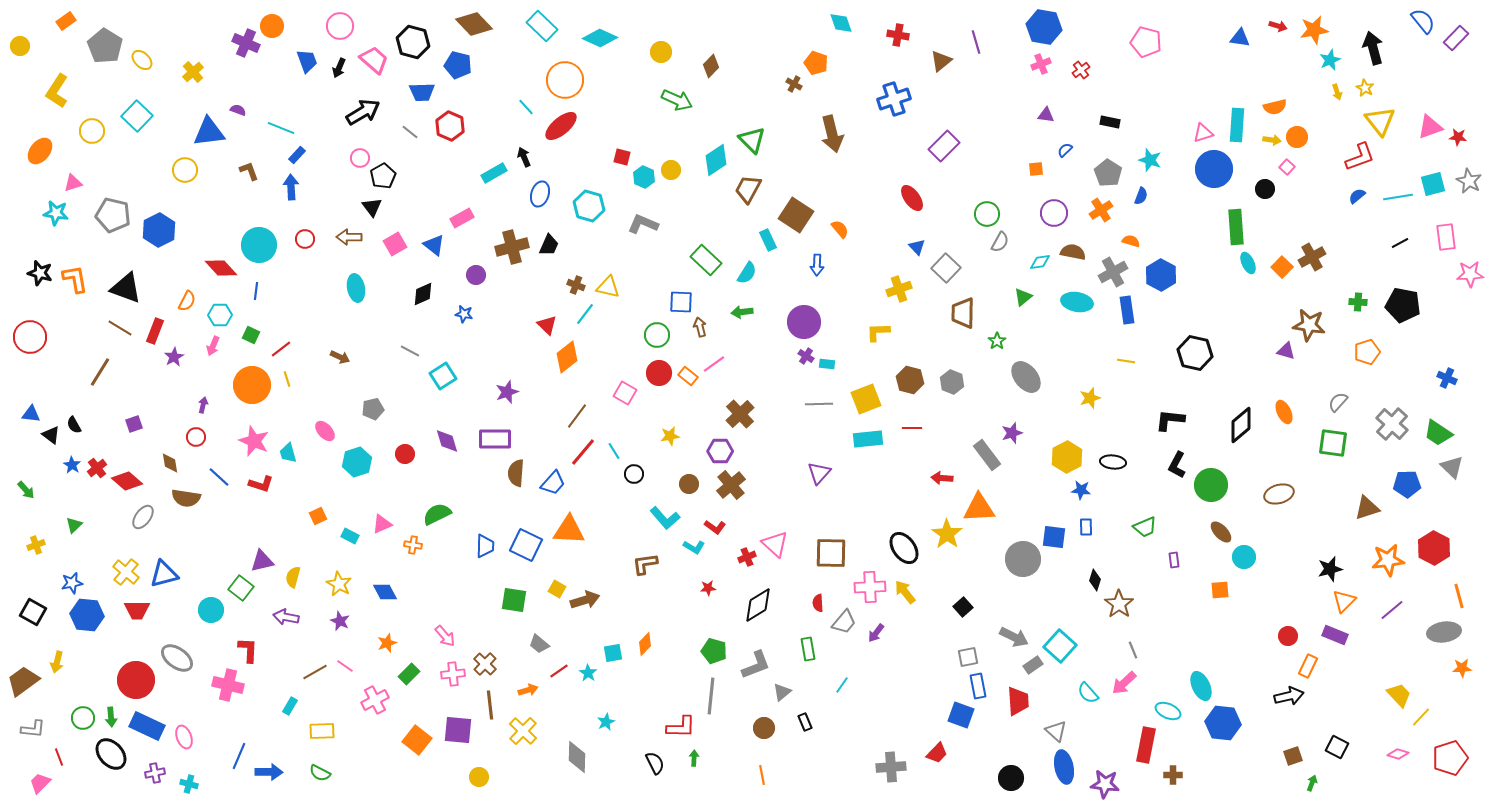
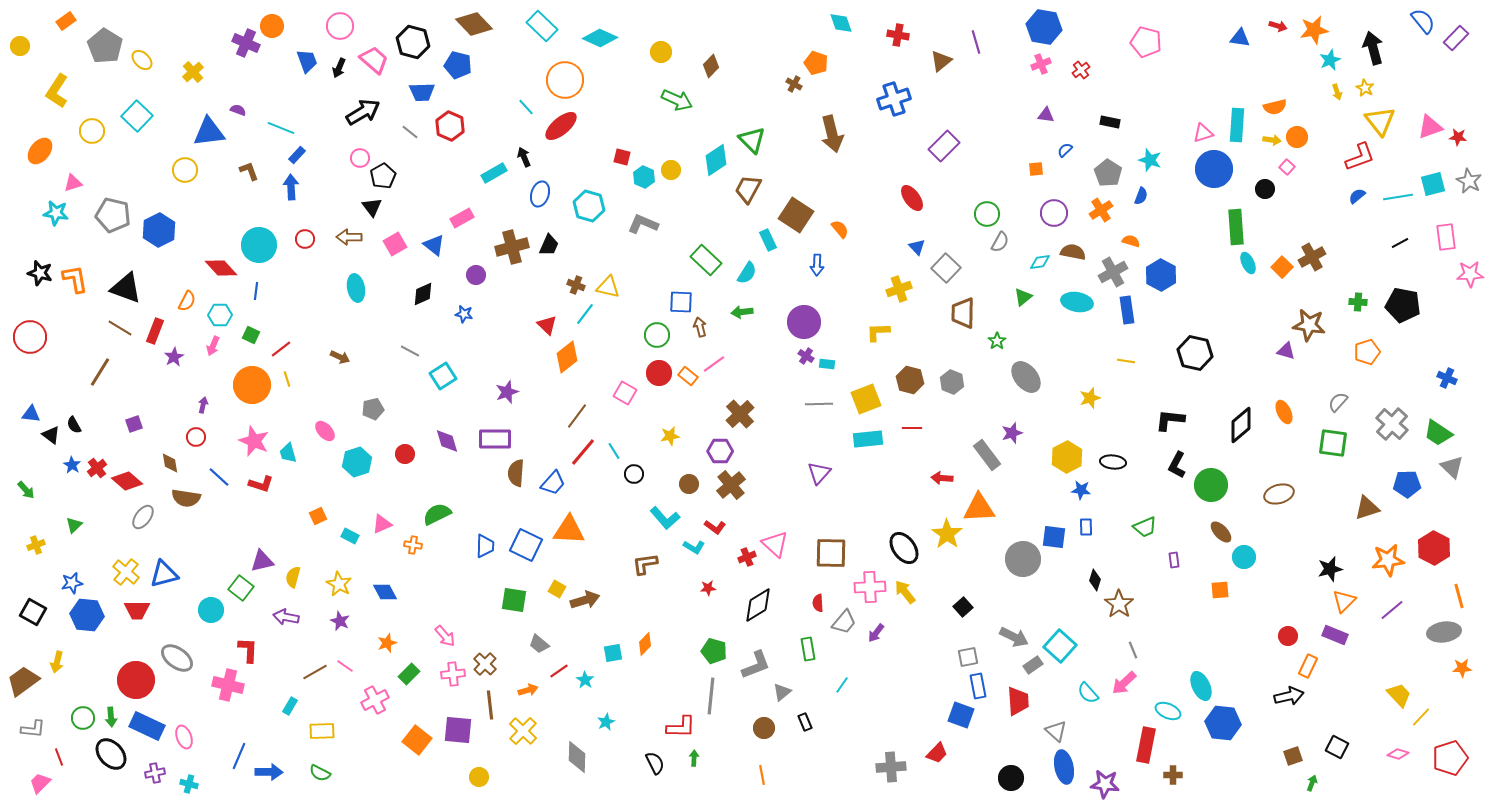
cyan star at (588, 673): moved 3 px left, 7 px down
